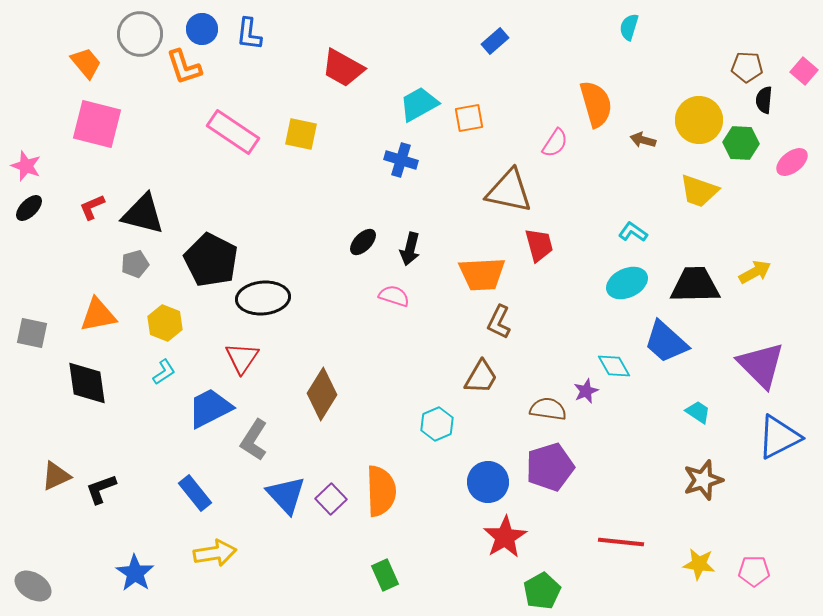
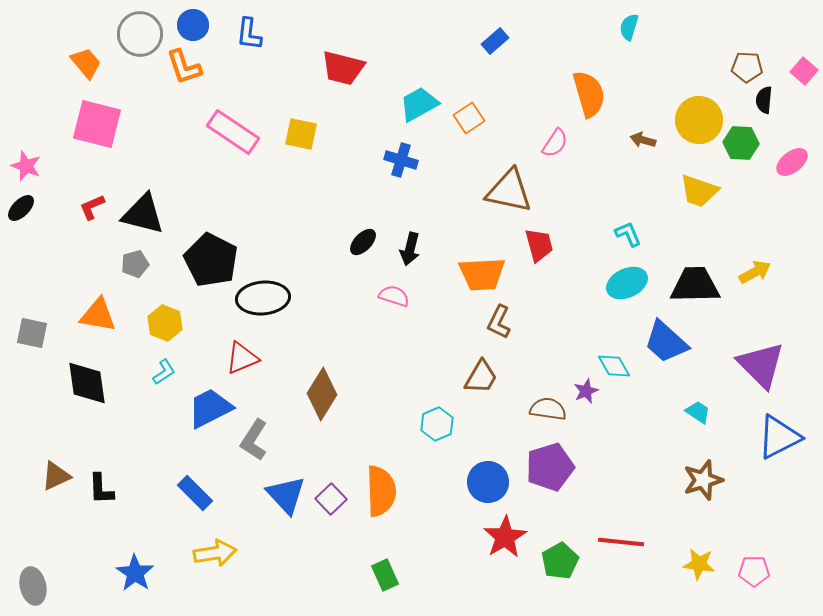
blue circle at (202, 29): moved 9 px left, 4 px up
red trapezoid at (343, 68): rotated 15 degrees counterclockwise
orange semicircle at (596, 104): moved 7 px left, 10 px up
orange square at (469, 118): rotated 24 degrees counterclockwise
black ellipse at (29, 208): moved 8 px left
cyan L-shape at (633, 232): moved 5 px left, 2 px down; rotated 32 degrees clockwise
orange triangle at (98, 315): rotated 21 degrees clockwise
red triangle at (242, 358): rotated 33 degrees clockwise
black L-shape at (101, 489): rotated 72 degrees counterclockwise
blue rectangle at (195, 493): rotated 6 degrees counterclockwise
gray ellipse at (33, 586): rotated 45 degrees clockwise
green pentagon at (542, 591): moved 18 px right, 30 px up
